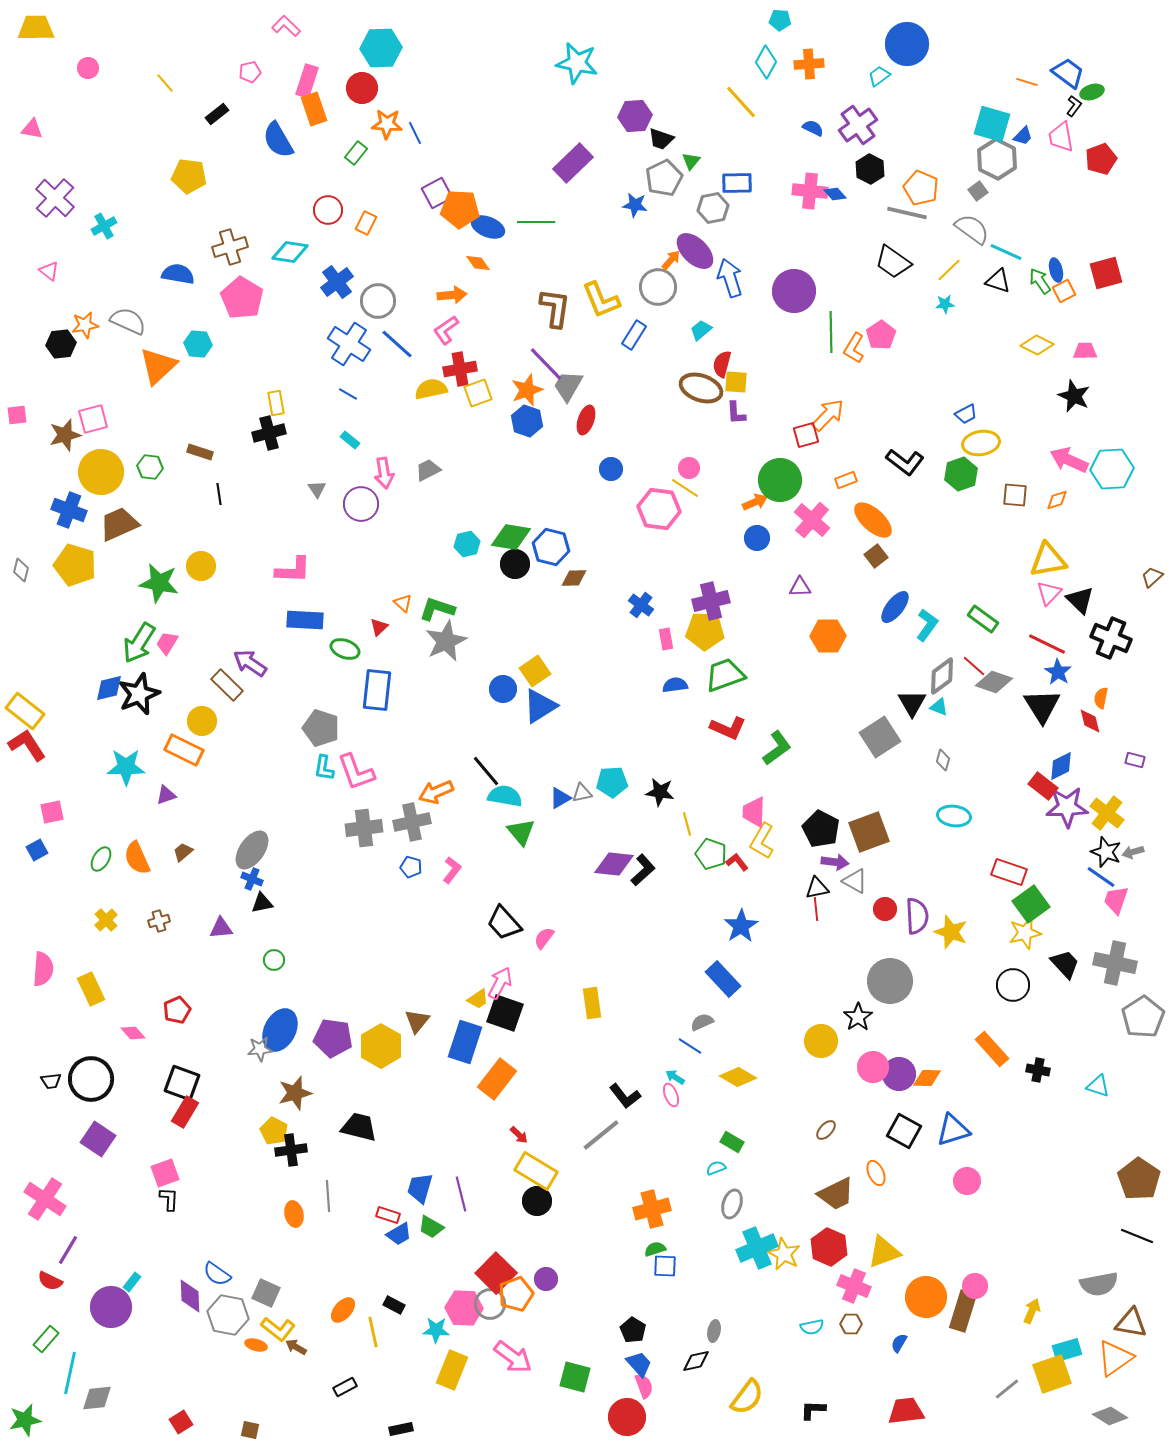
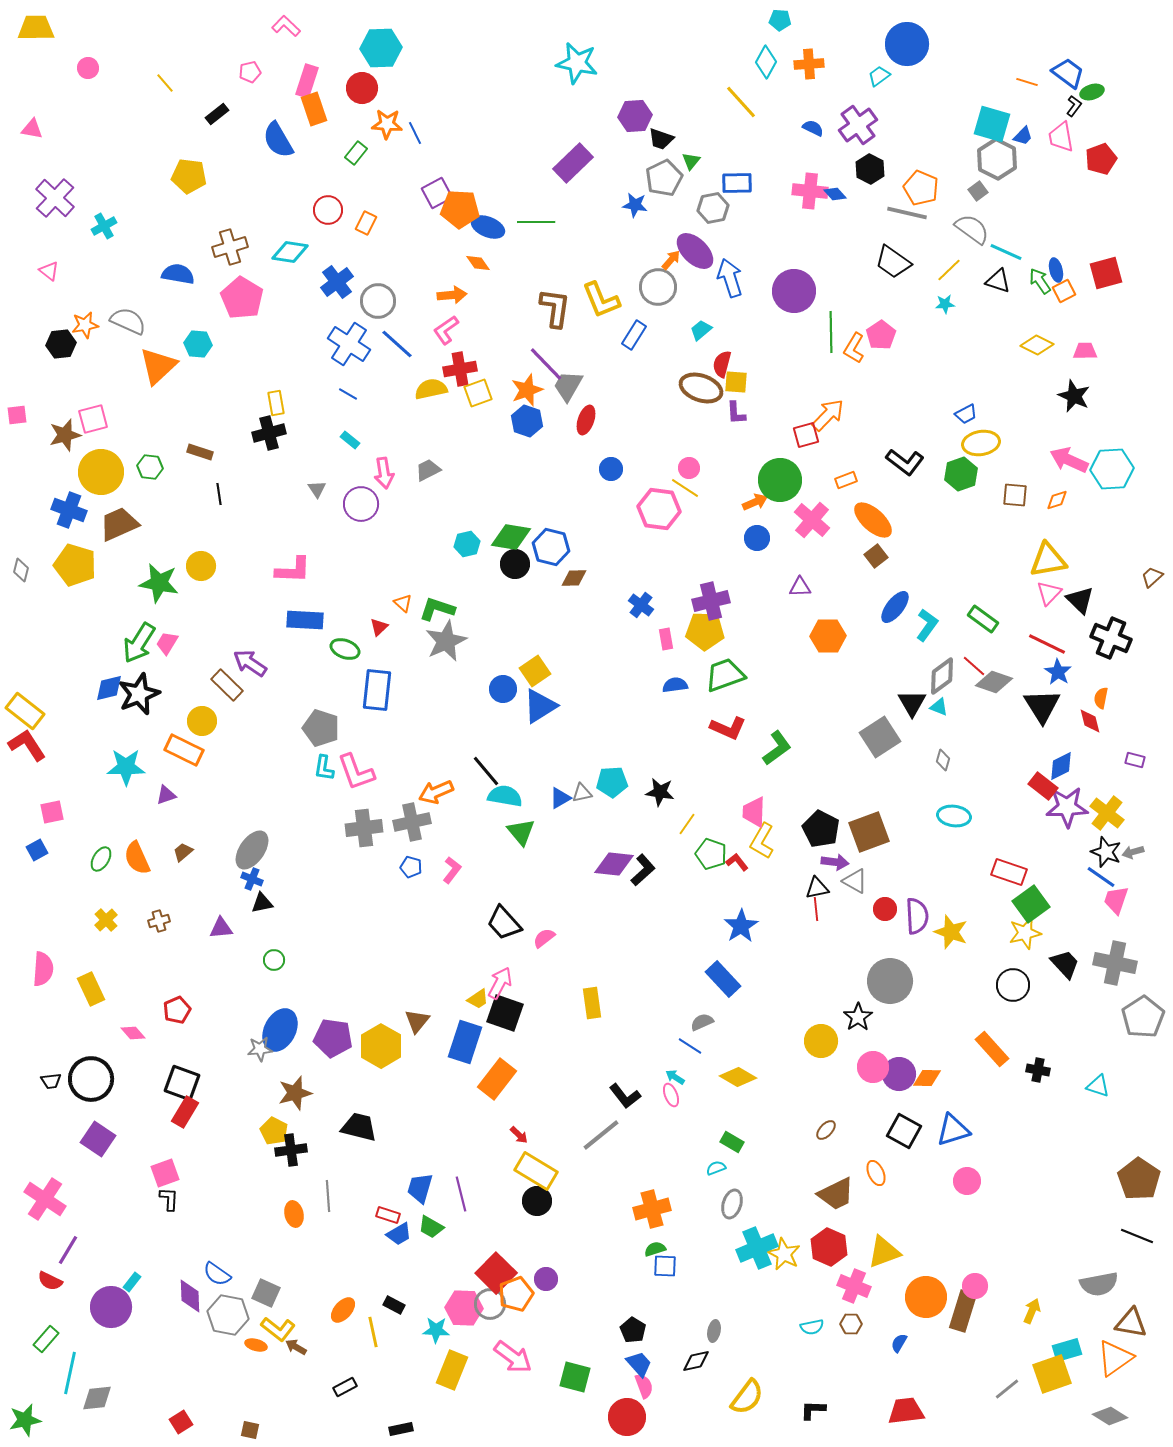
yellow line at (687, 824): rotated 50 degrees clockwise
pink semicircle at (544, 938): rotated 15 degrees clockwise
